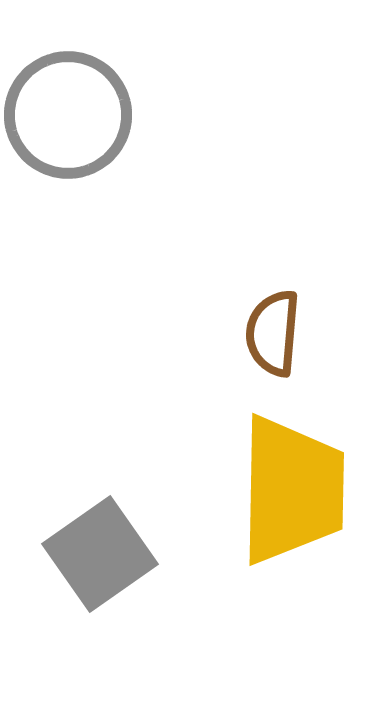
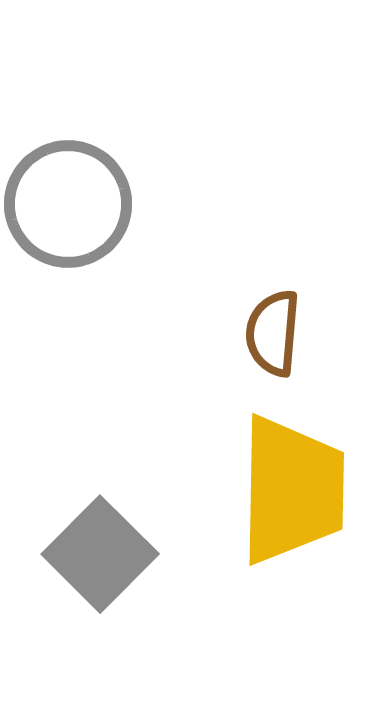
gray circle: moved 89 px down
gray square: rotated 10 degrees counterclockwise
